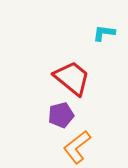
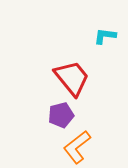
cyan L-shape: moved 1 px right, 3 px down
red trapezoid: rotated 12 degrees clockwise
